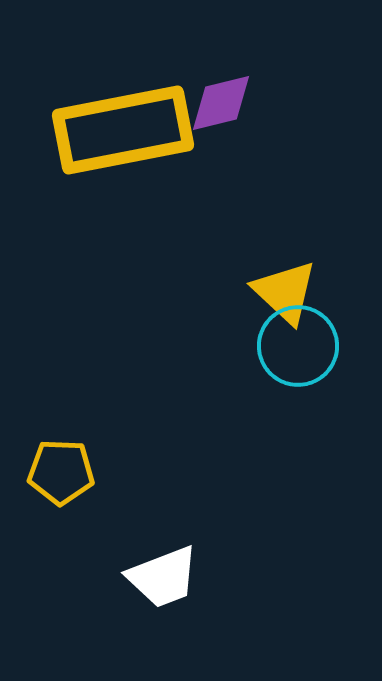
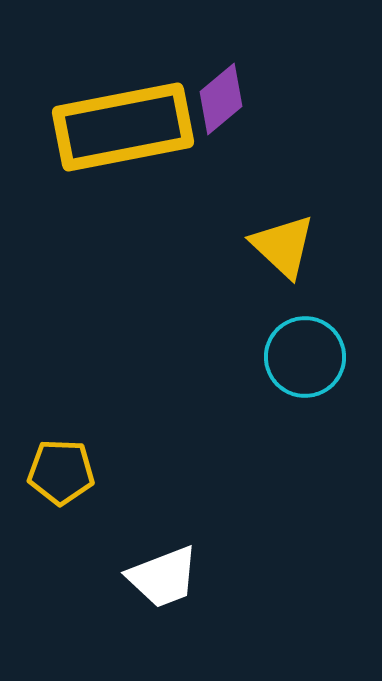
purple diamond: moved 4 px up; rotated 26 degrees counterclockwise
yellow rectangle: moved 3 px up
yellow triangle: moved 2 px left, 46 px up
cyan circle: moved 7 px right, 11 px down
